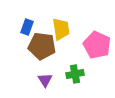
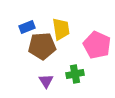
blue rectangle: rotated 49 degrees clockwise
brown pentagon: rotated 12 degrees counterclockwise
purple triangle: moved 1 px right, 1 px down
